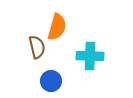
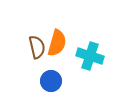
orange semicircle: moved 16 px down
cyan cross: rotated 16 degrees clockwise
